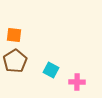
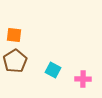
cyan square: moved 2 px right
pink cross: moved 6 px right, 3 px up
